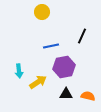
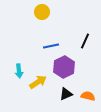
black line: moved 3 px right, 5 px down
purple hexagon: rotated 15 degrees counterclockwise
black triangle: rotated 24 degrees counterclockwise
